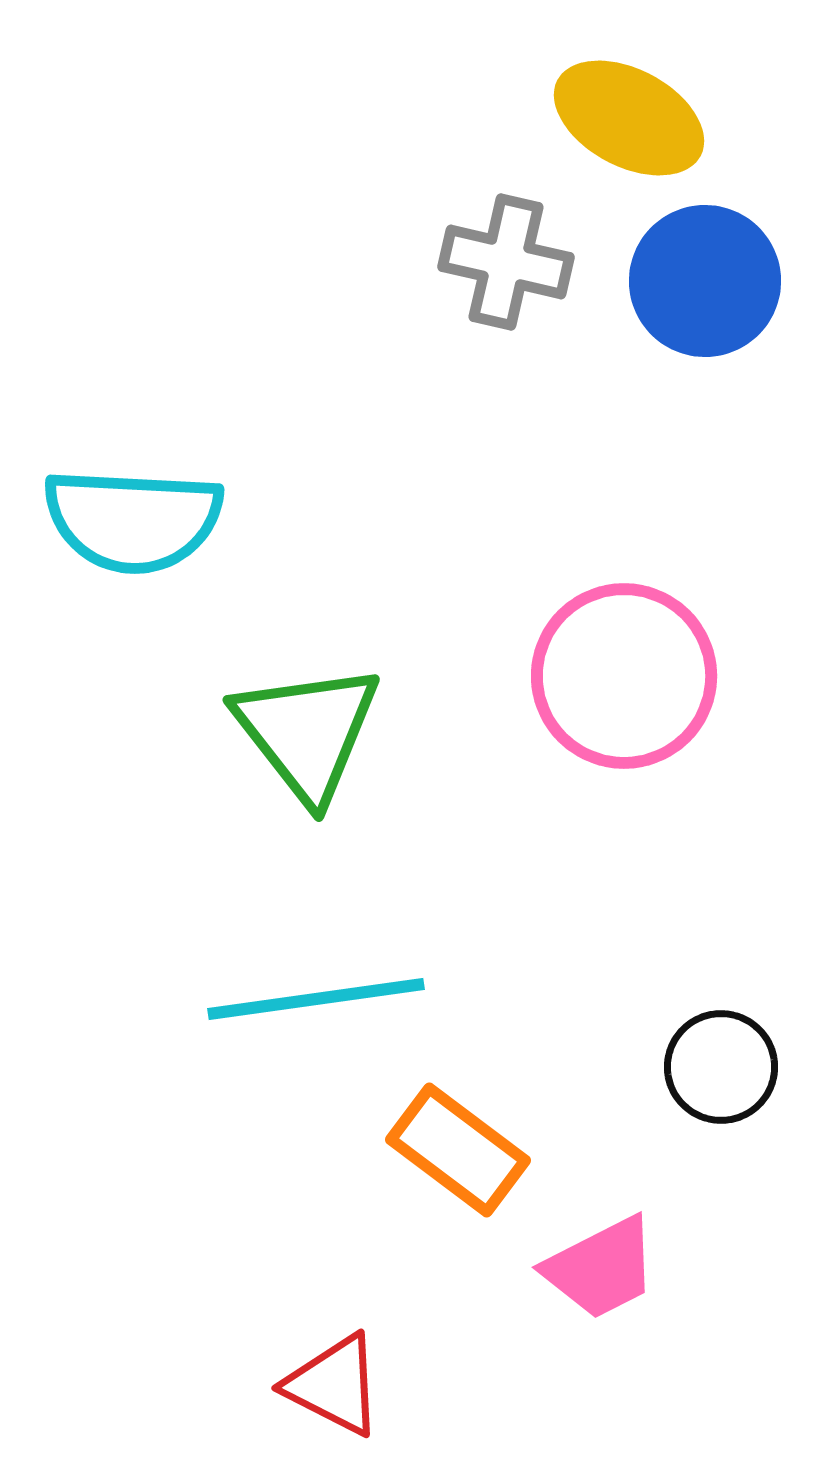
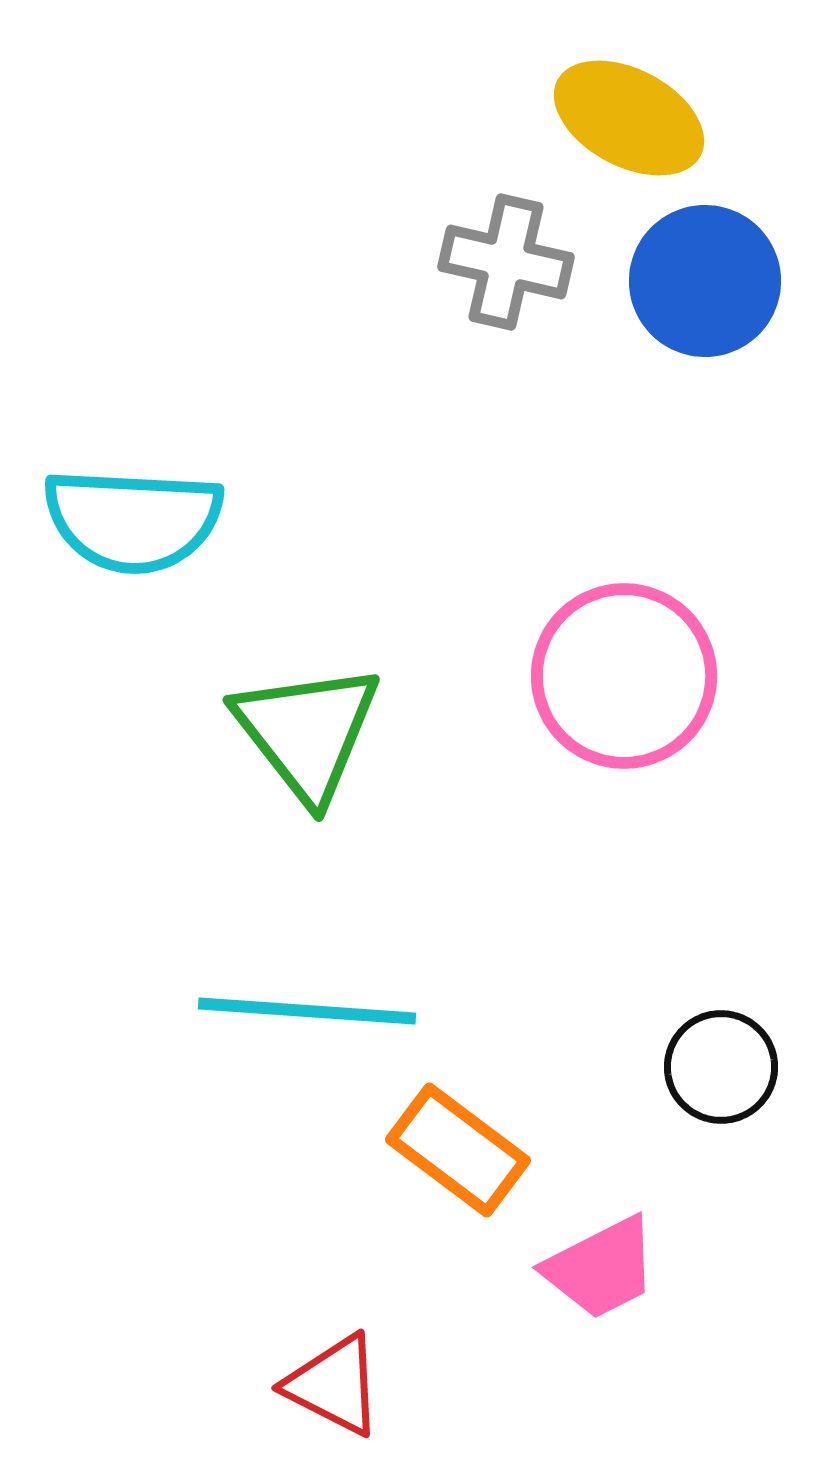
cyan line: moved 9 px left, 12 px down; rotated 12 degrees clockwise
